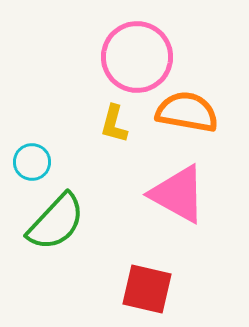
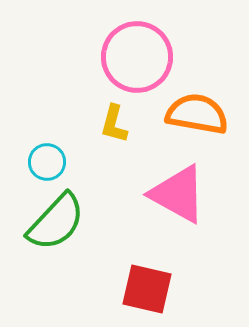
orange semicircle: moved 10 px right, 2 px down
cyan circle: moved 15 px right
